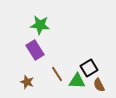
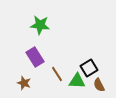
purple rectangle: moved 7 px down
brown star: moved 3 px left, 1 px down
